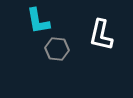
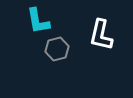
gray hexagon: rotated 20 degrees counterclockwise
